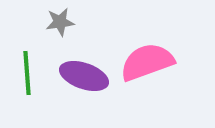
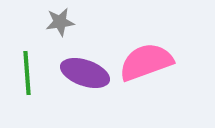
pink semicircle: moved 1 px left
purple ellipse: moved 1 px right, 3 px up
